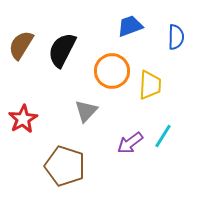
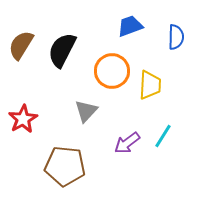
purple arrow: moved 3 px left
brown pentagon: rotated 12 degrees counterclockwise
